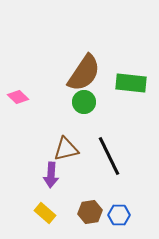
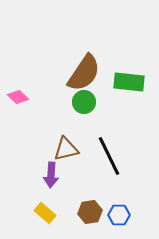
green rectangle: moved 2 px left, 1 px up
